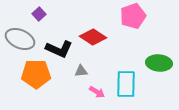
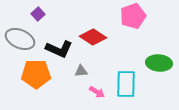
purple square: moved 1 px left
